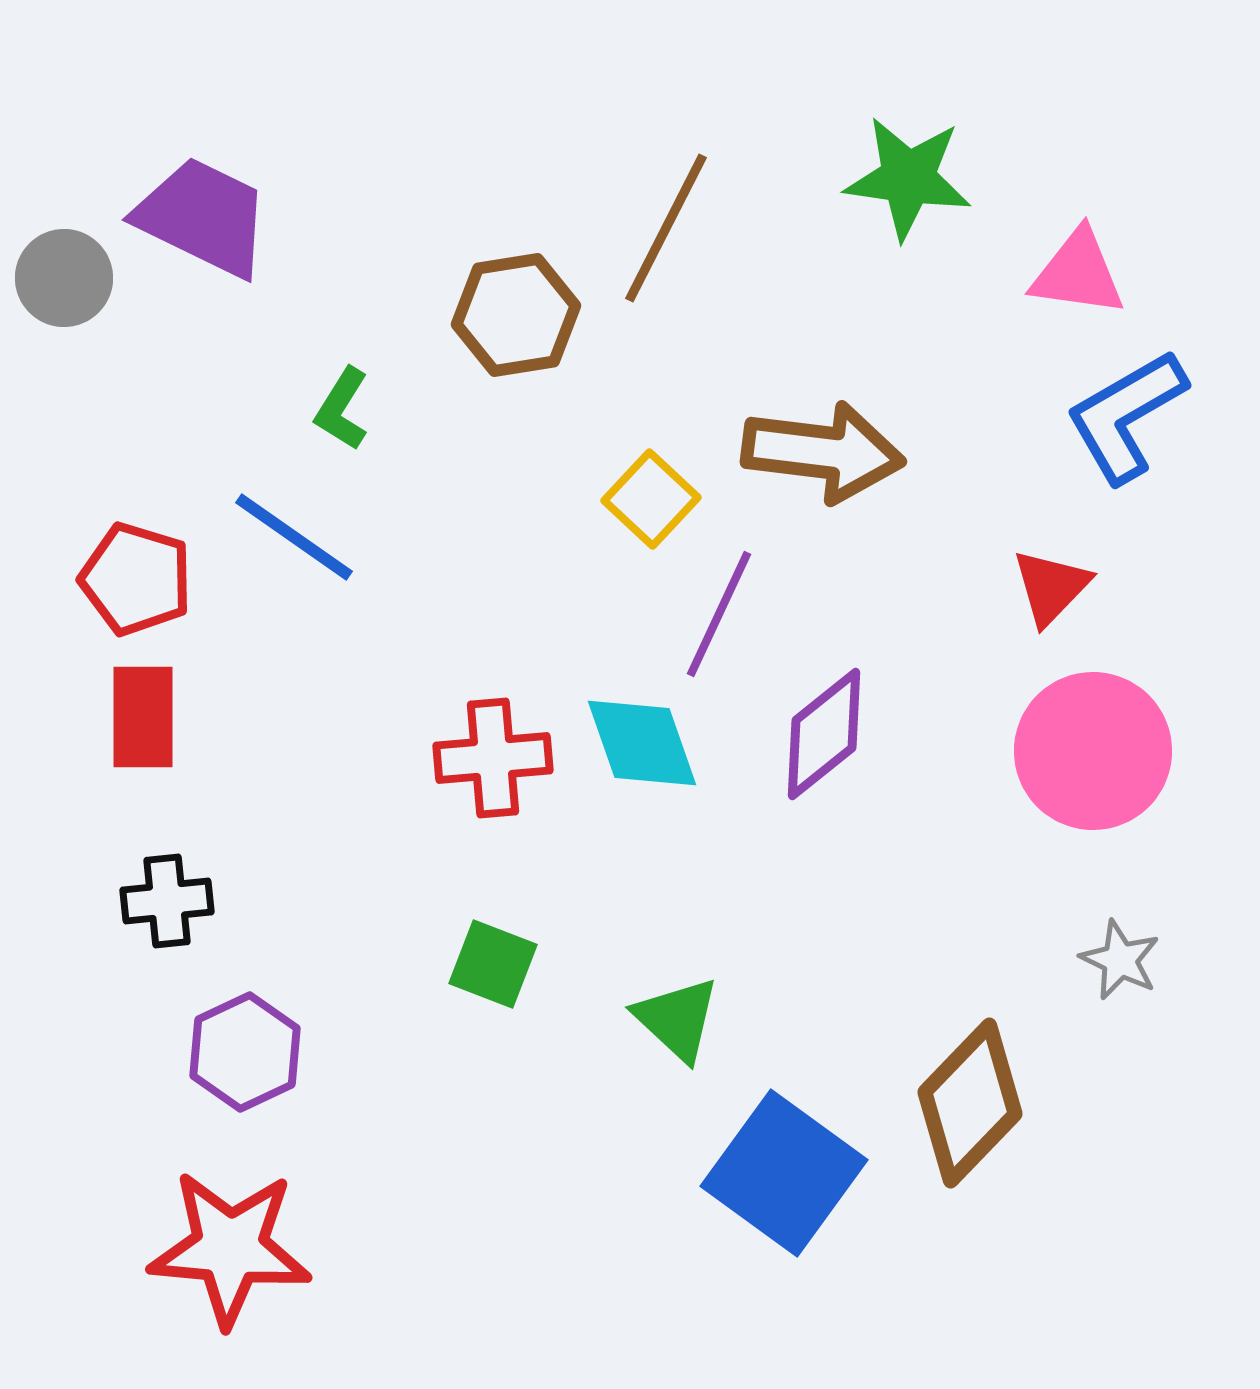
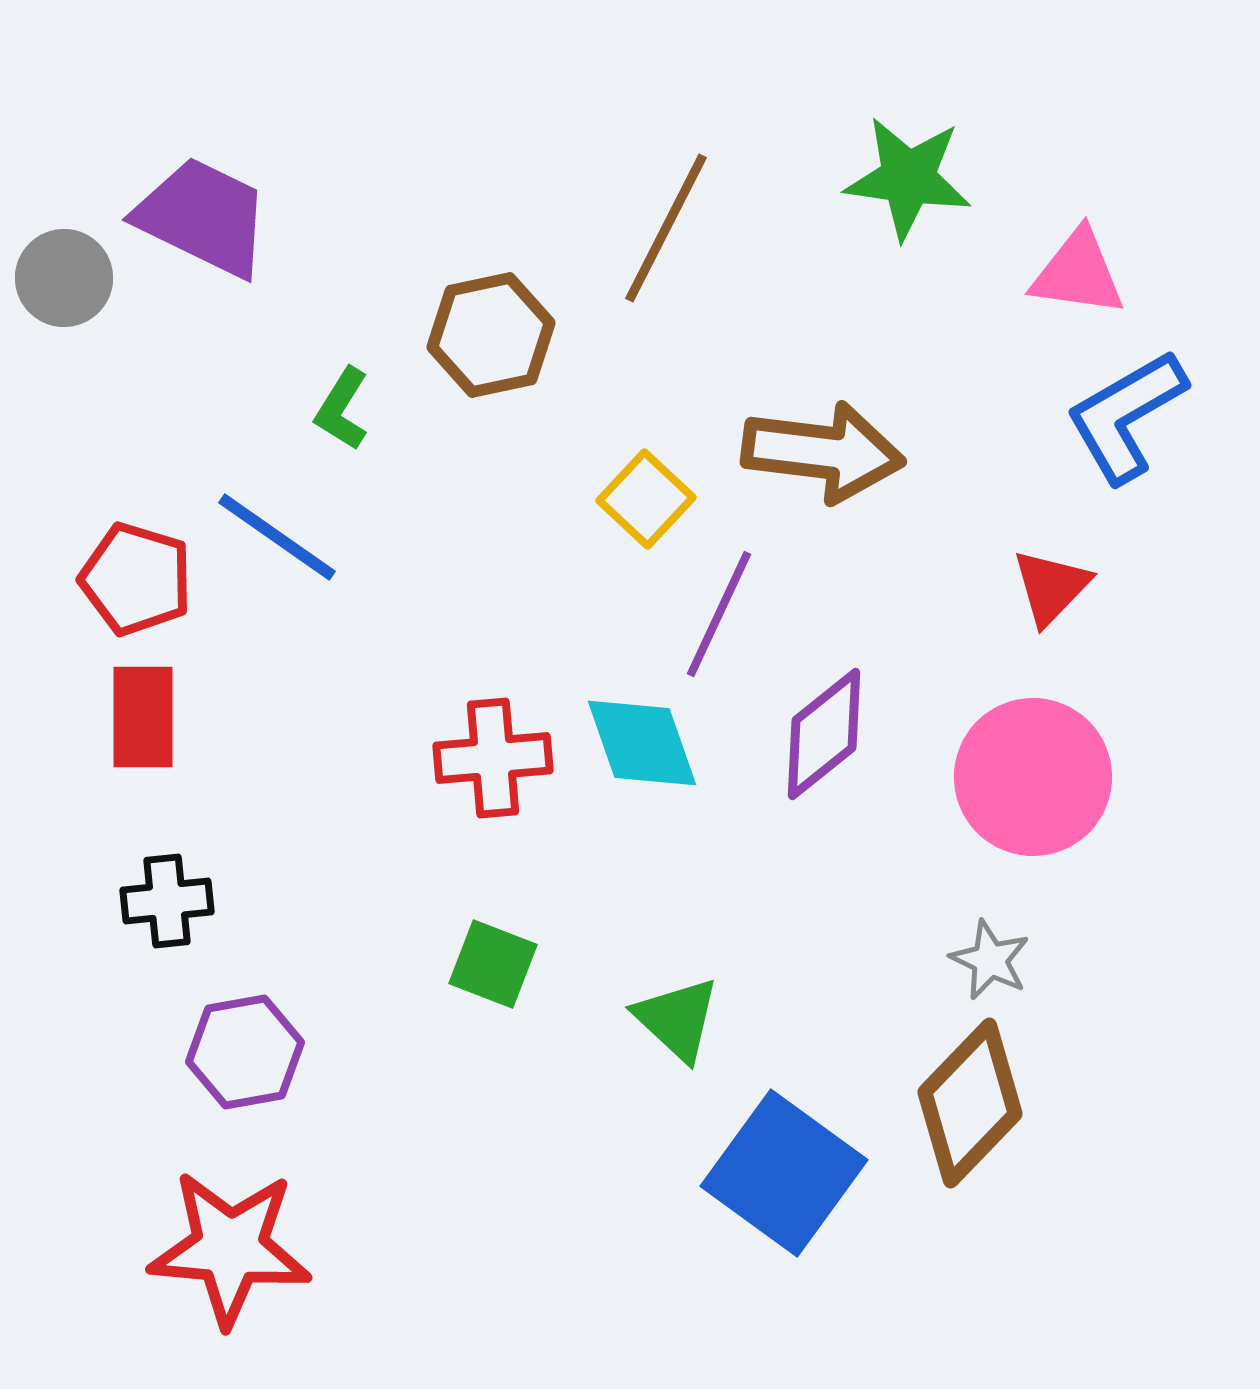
brown hexagon: moved 25 px left, 20 px down; rotated 3 degrees counterclockwise
yellow square: moved 5 px left
blue line: moved 17 px left
pink circle: moved 60 px left, 26 px down
gray star: moved 130 px left
purple hexagon: rotated 15 degrees clockwise
